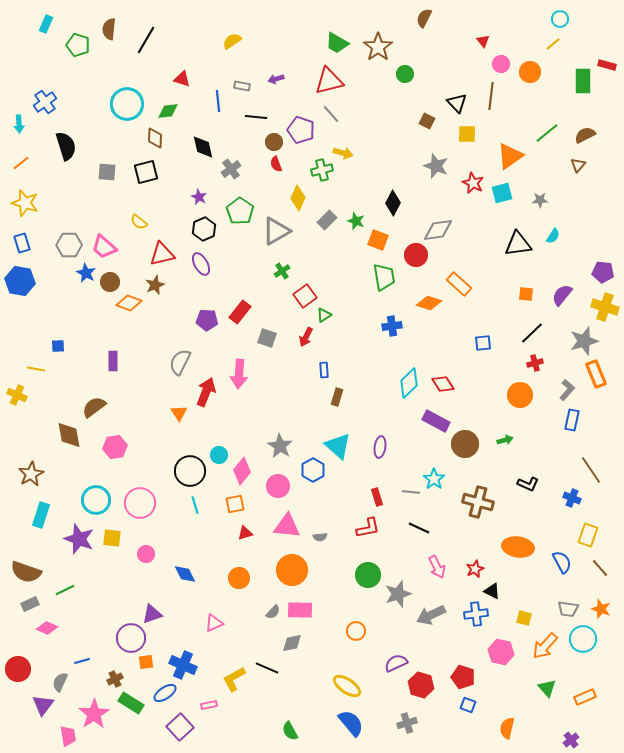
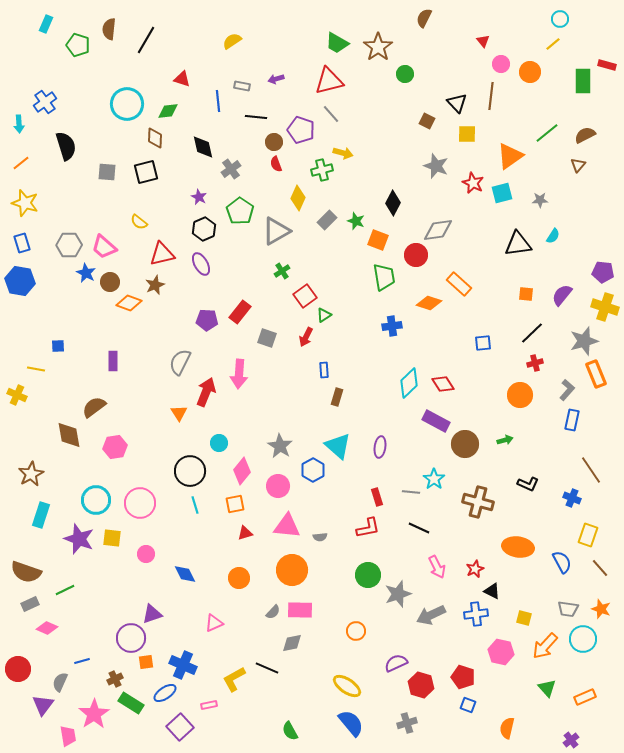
cyan circle at (219, 455): moved 12 px up
